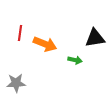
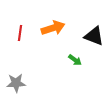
black triangle: moved 1 px left, 2 px up; rotated 30 degrees clockwise
orange arrow: moved 8 px right, 16 px up; rotated 40 degrees counterclockwise
green arrow: rotated 24 degrees clockwise
